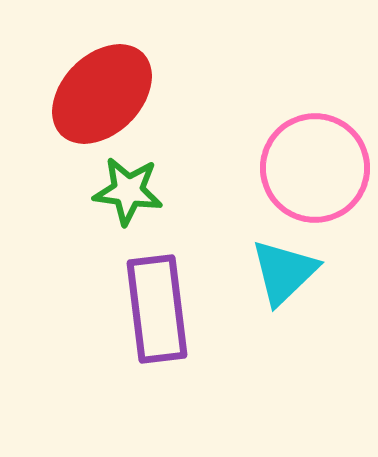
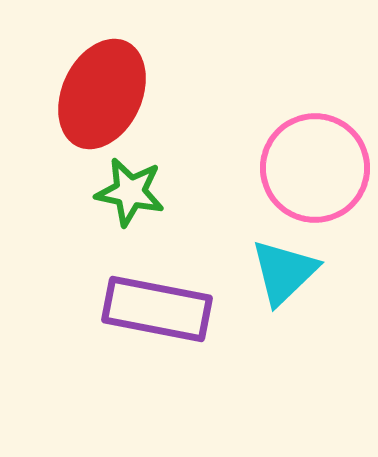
red ellipse: rotated 20 degrees counterclockwise
green star: moved 2 px right, 1 px down; rotated 4 degrees clockwise
purple rectangle: rotated 72 degrees counterclockwise
